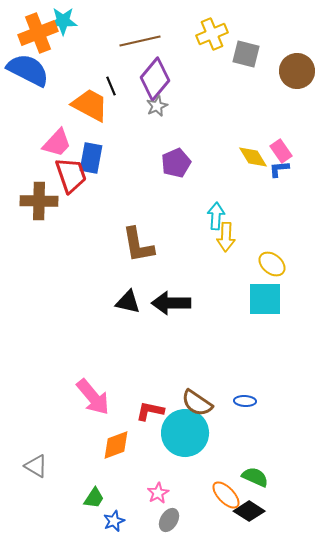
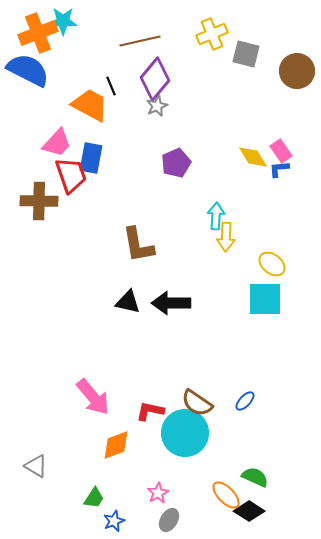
blue ellipse: rotated 50 degrees counterclockwise
